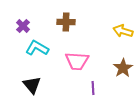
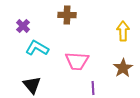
brown cross: moved 1 px right, 7 px up
yellow arrow: rotated 72 degrees clockwise
